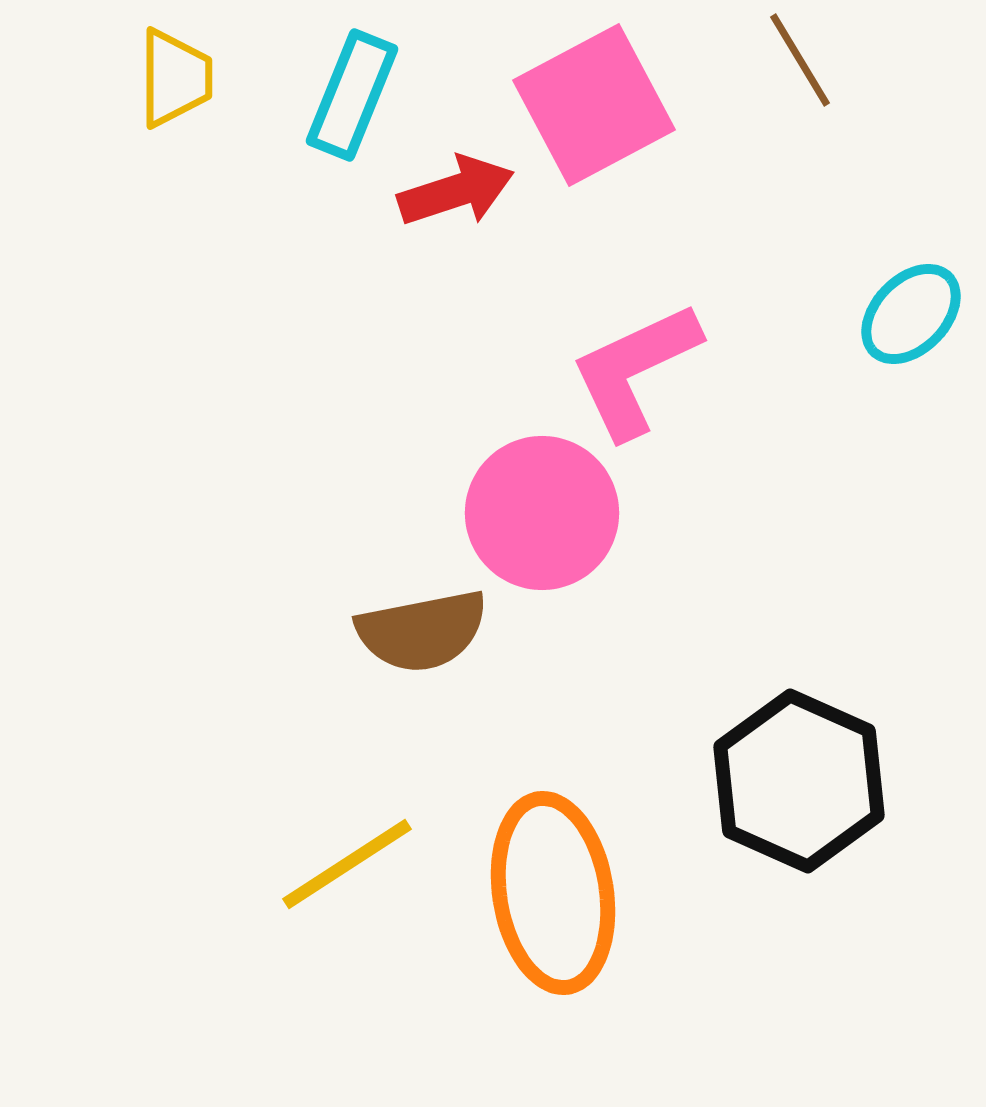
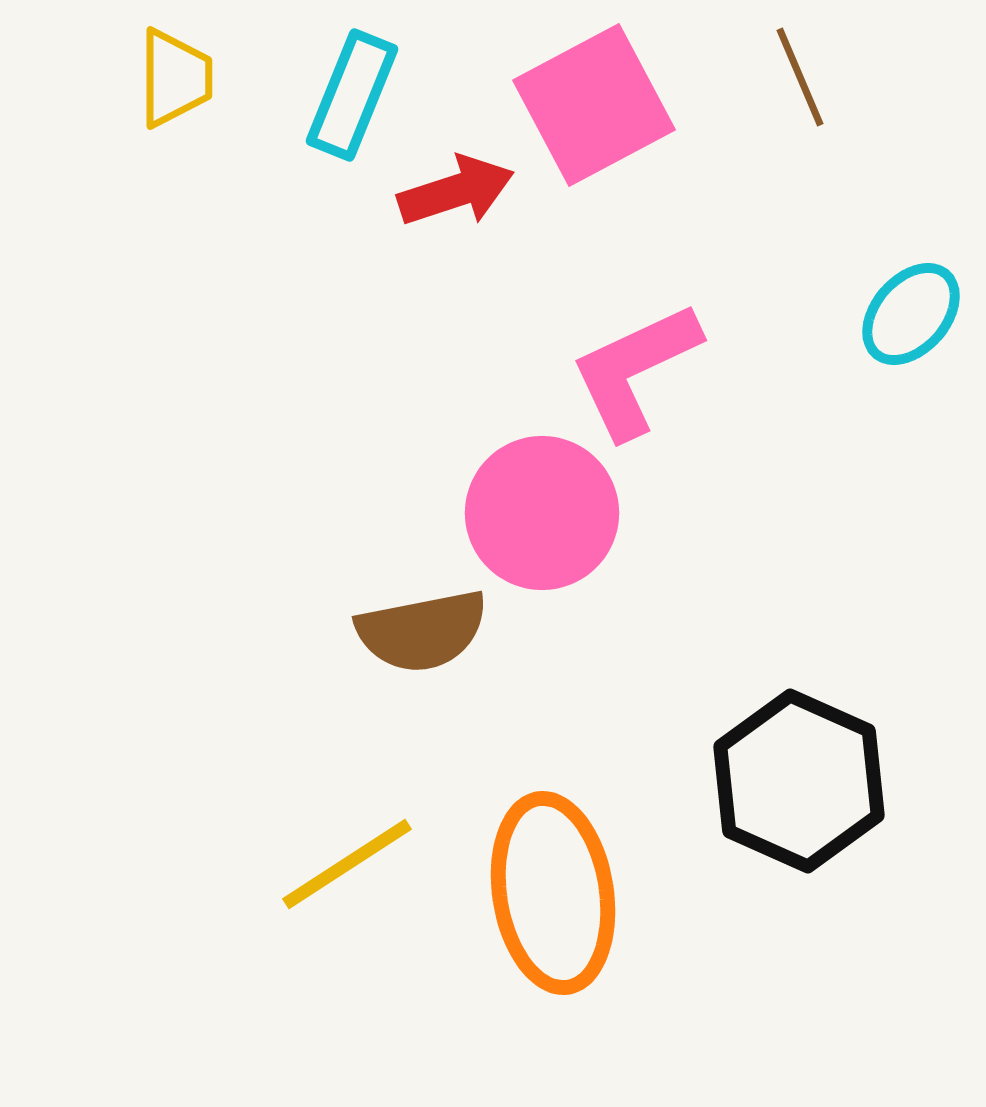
brown line: moved 17 px down; rotated 8 degrees clockwise
cyan ellipse: rotated 3 degrees counterclockwise
